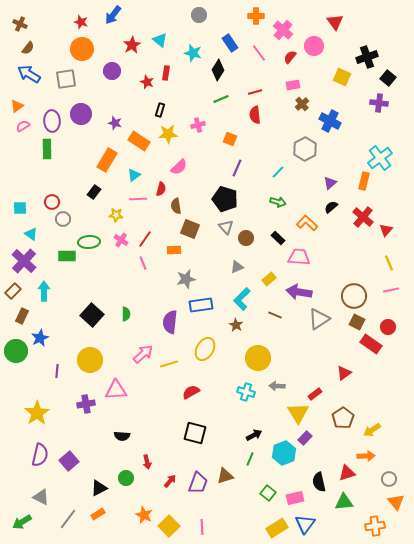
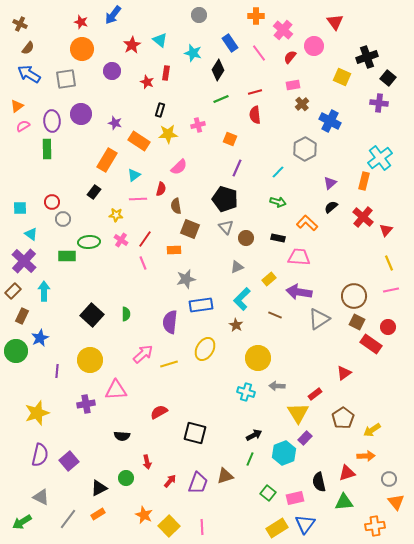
black rectangle at (278, 238): rotated 32 degrees counterclockwise
red semicircle at (191, 392): moved 32 px left, 20 px down
yellow star at (37, 413): rotated 15 degrees clockwise
